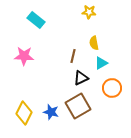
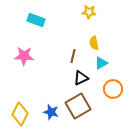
cyan rectangle: rotated 18 degrees counterclockwise
orange circle: moved 1 px right, 1 px down
yellow diamond: moved 4 px left, 1 px down
